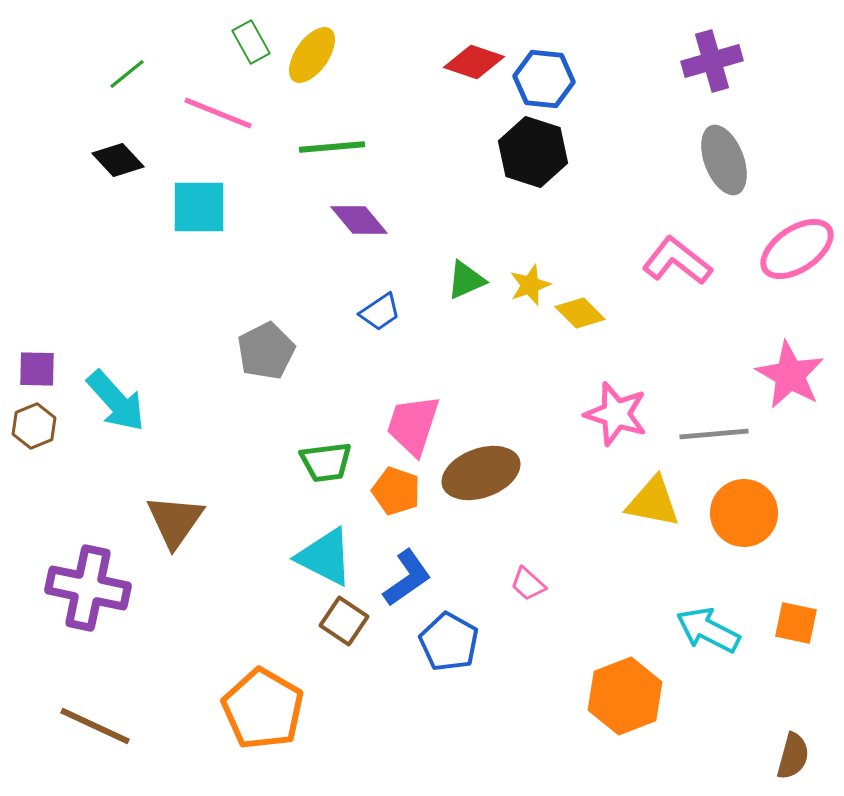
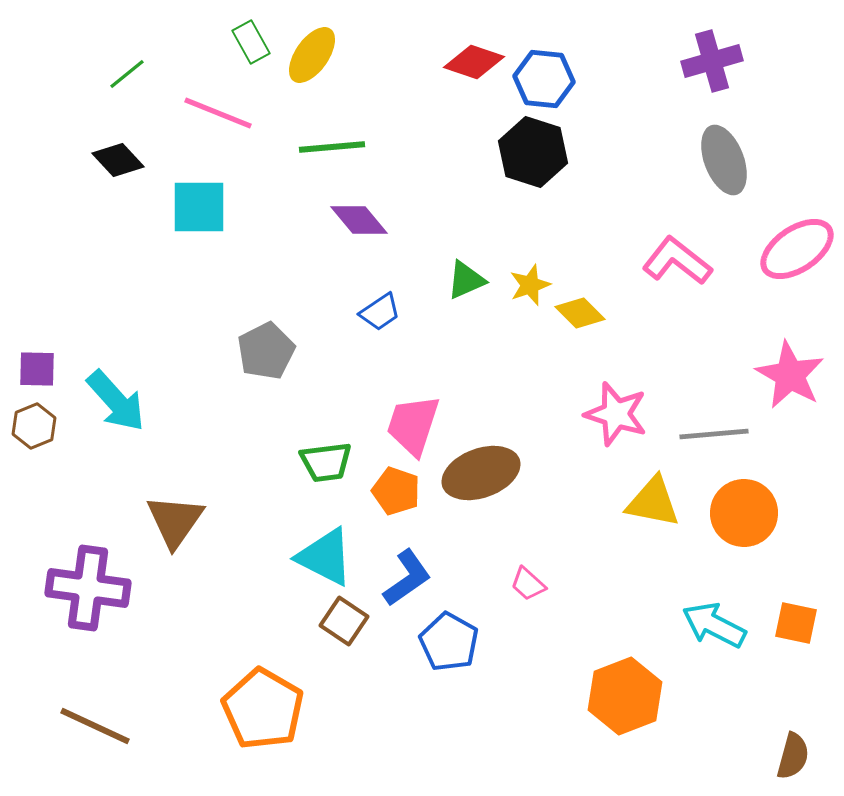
purple cross at (88, 588): rotated 4 degrees counterclockwise
cyan arrow at (708, 630): moved 6 px right, 5 px up
